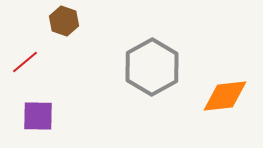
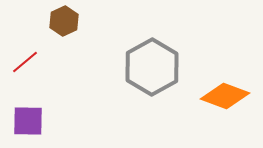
brown hexagon: rotated 16 degrees clockwise
orange diamond: rotated 27 degrees clockwise
purple square: moved 10 px left, 5 px down
